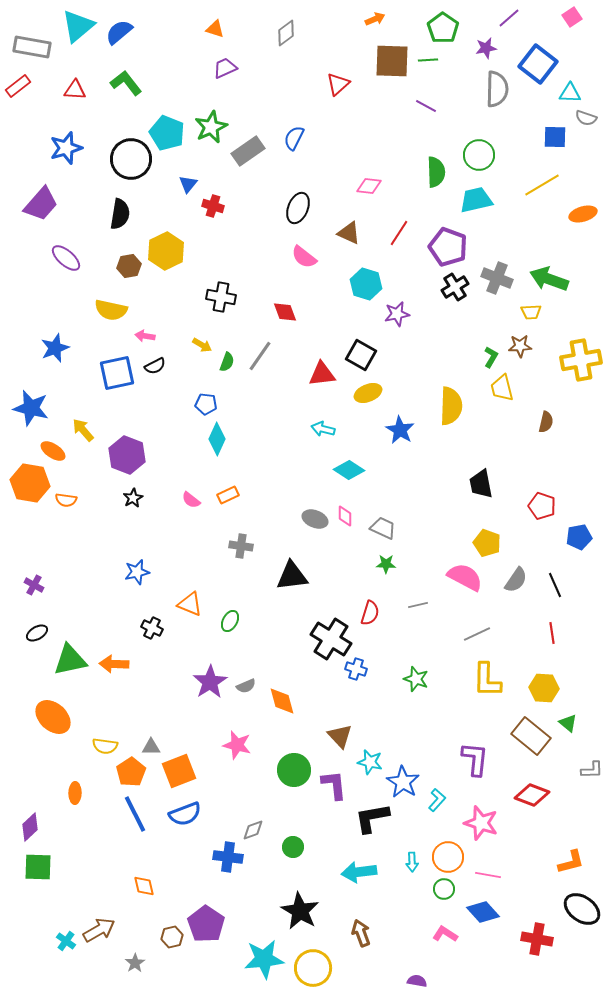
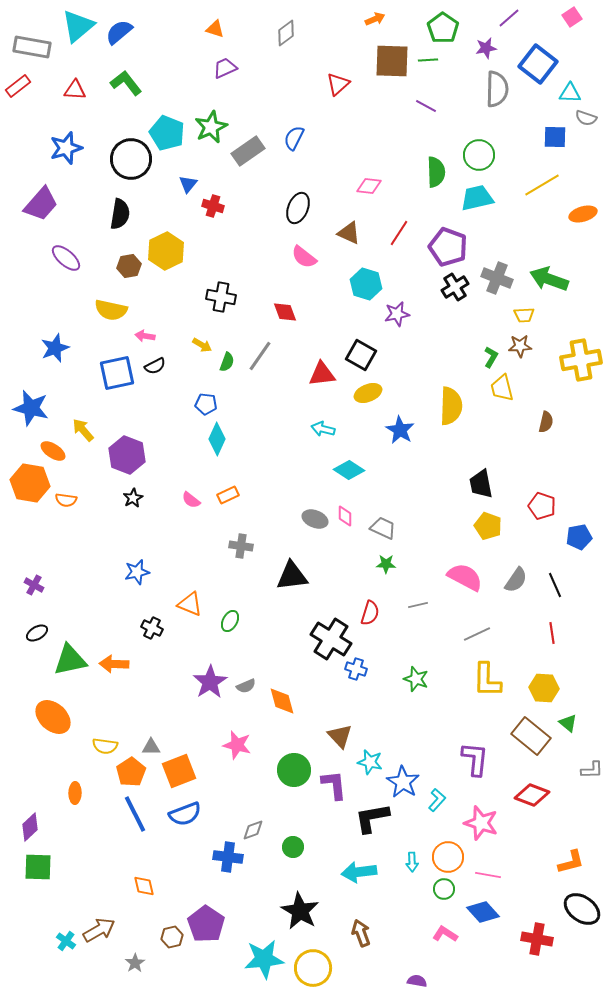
cyan trapezoid at (476, 200): moved 1 px right, 2 px up
yellow trapezoid at (531, 312): moved 7 px left, 3 px down
yellow pentagon at (487, 543): moved 1 px right, 17 px up
